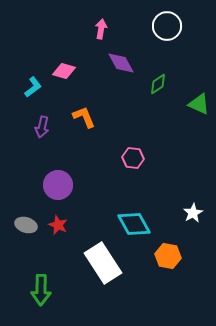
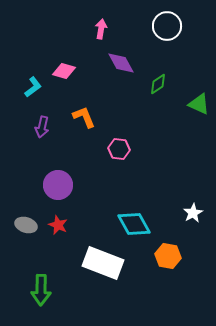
pink hexagon: moved 14 px left, 9 px up
white rectangle: rotated 36 degrees counterclockwise
